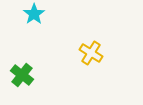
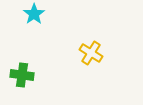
green cross: rotated 30 degrees counterclockwise
